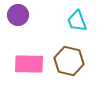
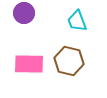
purple circle: moved 6 px right, 2 px up
